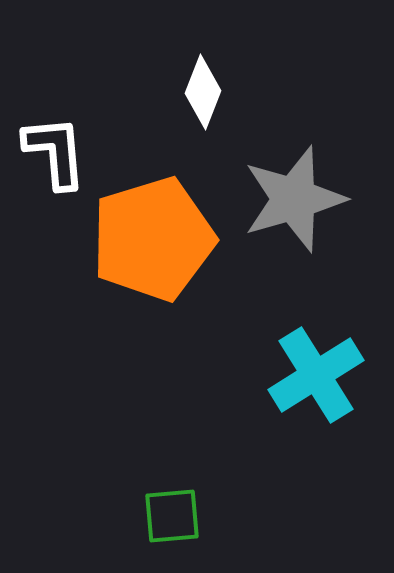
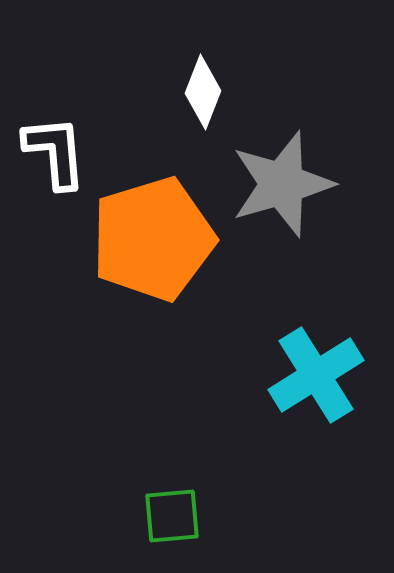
gray star: moved 12 px left, 15 px up
